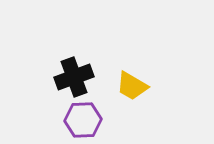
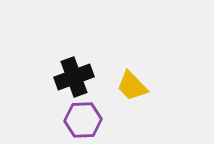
yellow trapezoid: rotated 16 degrees clockwise
